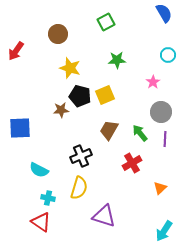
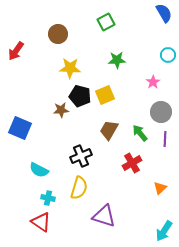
yellow star: rotated 15 degrees counterclockwise
blue square: rotated 25 degrees clockwise
